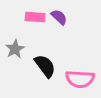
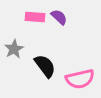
gray star: moved 1 px left
pink semicircle: rotated 16 degrees counterclockwise
